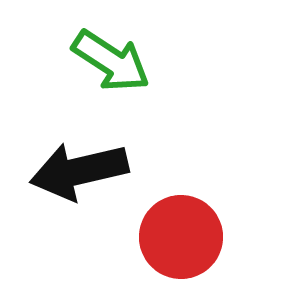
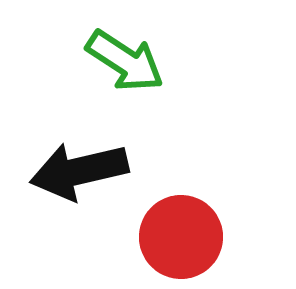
green arrow: moved 14 px right
